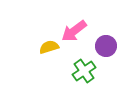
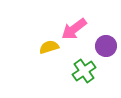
pink arrow: moved 2 px up
